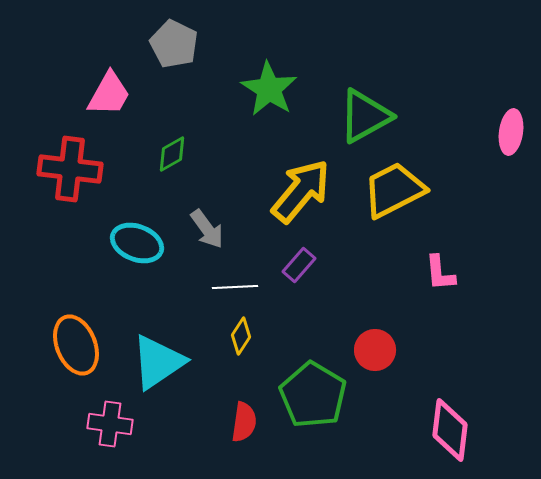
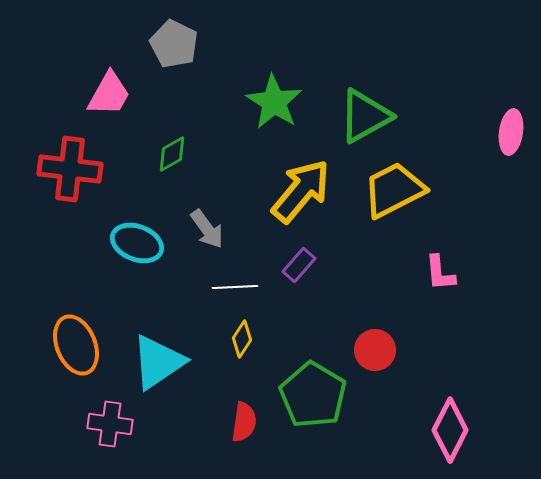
green star: moved 5 px right, 13 px down
yellow diamond: moved 1 px right, 3 px down
pink diamond: rotated 20 degrees clockwise
